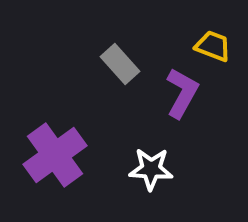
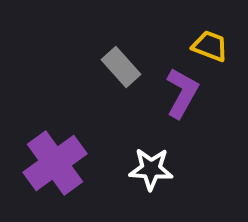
yellow trapezoid: moved 3 px left
gray rectangle: moved 1 px right, 3 px down
purple cross: moved 8 px down
